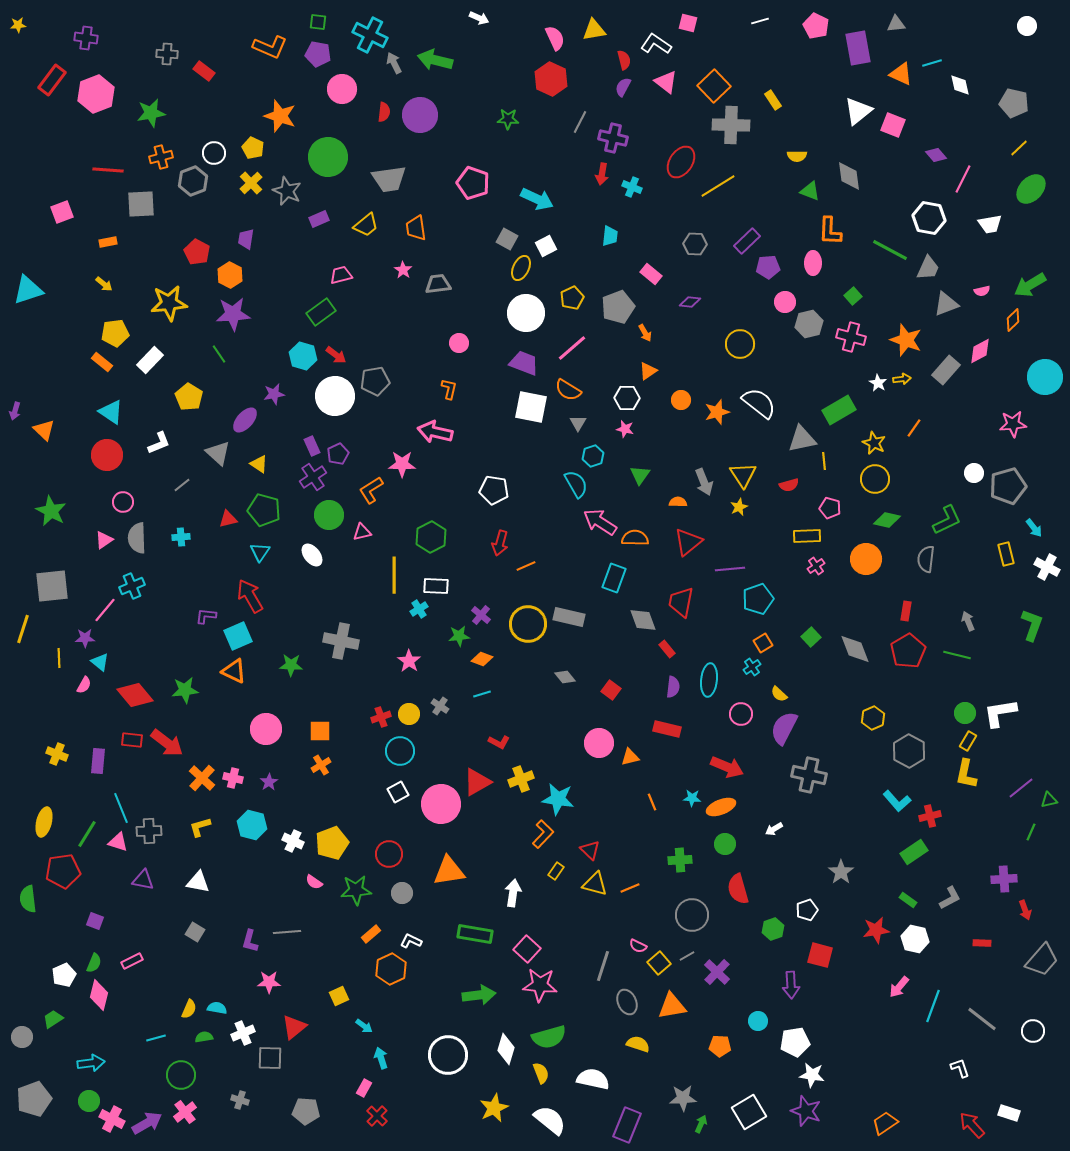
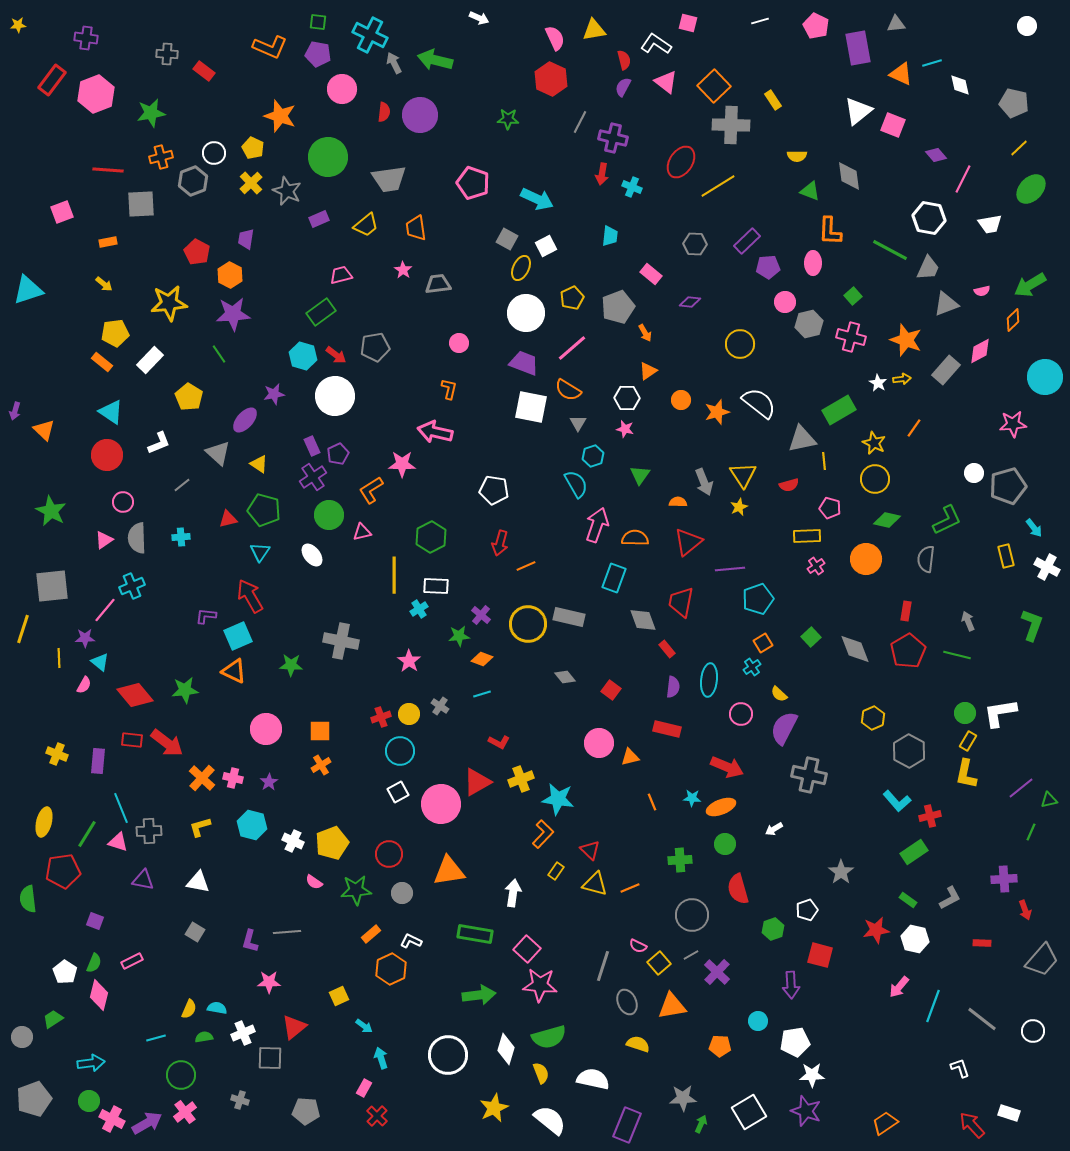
gray pentagon at (375, 381): moved 34 px up
pink arrow at (600, 522): moved 3 px left, 3 px down; rotated 76 degrees clockwise
yellow rectangle at (1006, 554): moved 2 px down
gray line at (687, 956): moved 4 px right, 1 px up
white pentagon at (64, 975): moved 1 px right, 3 px up; rotated 15 degrees counterclockwise
white star at (812, 1075): rotated 10 degrees counterclockwise
